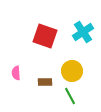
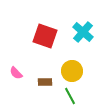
cyan cross: rotated 15 degrees counterclockwise
pink semicircle: rotated 40 degrees counterclockwise
